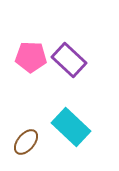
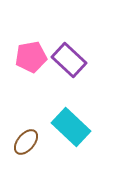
pink pentagon: rotated 12 degrees counterclockwise
